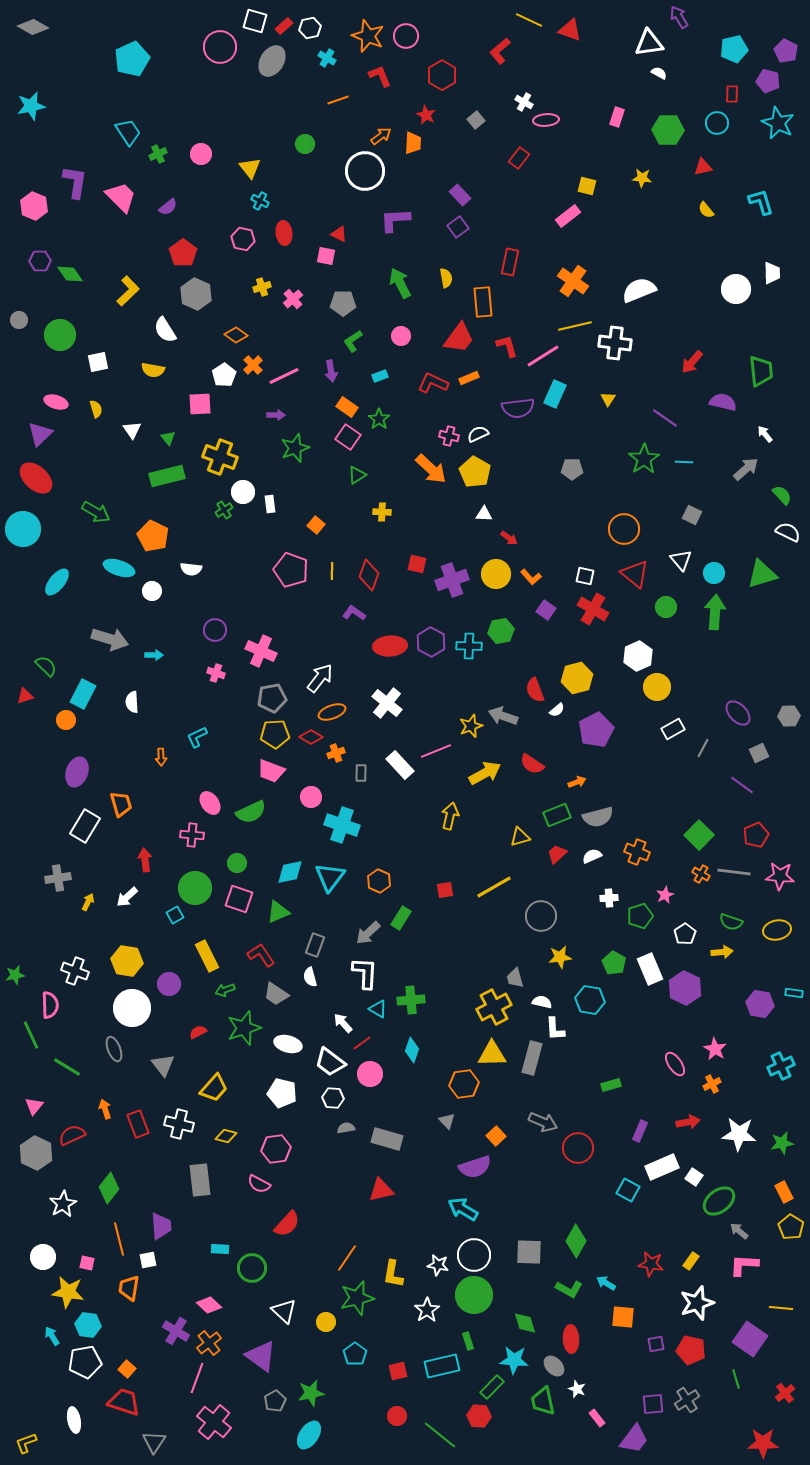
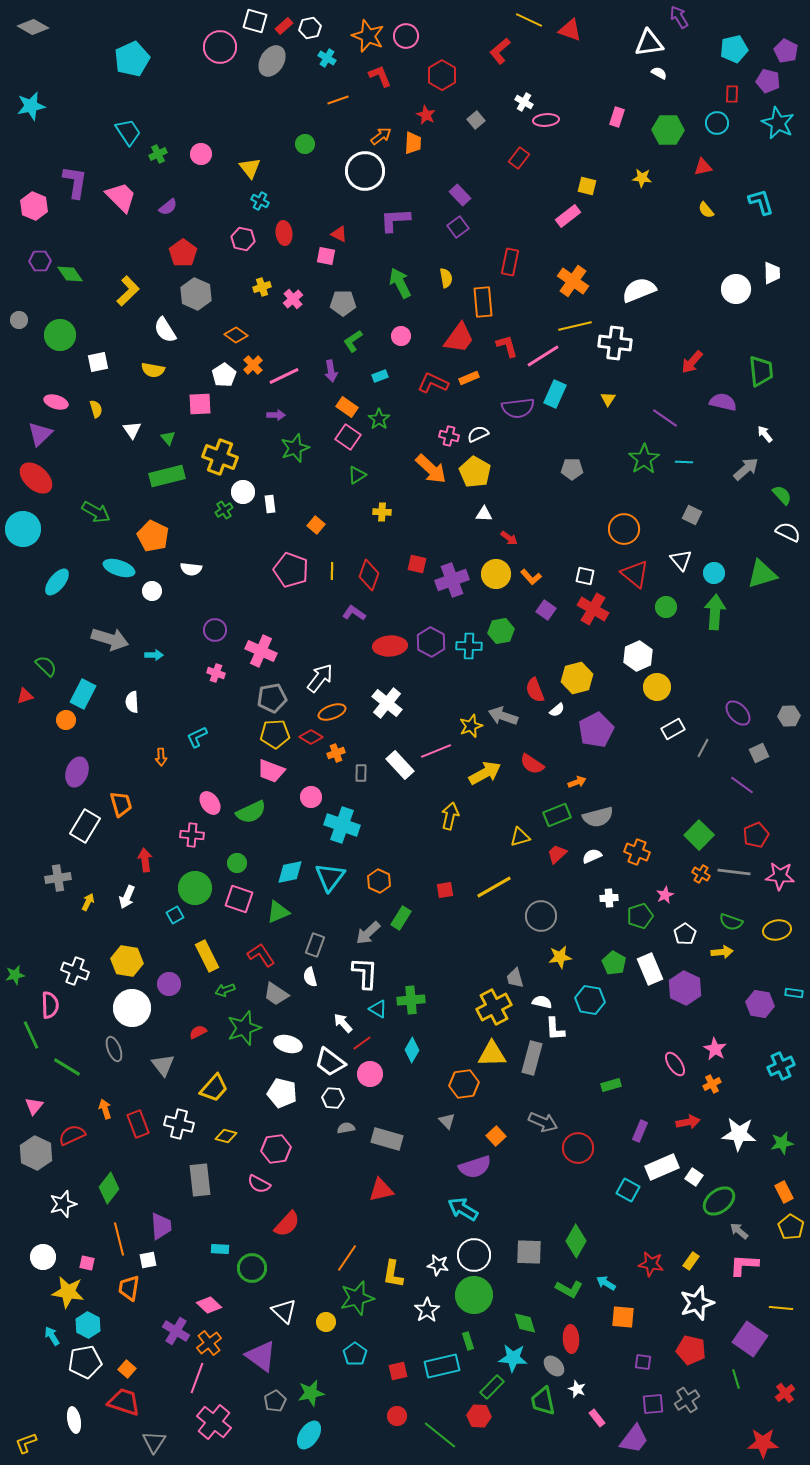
white arrow at (127, 897): rotated 25 degrees counterclockwise
cyan diamond at (412, 1050): rotated 10 degrees clockwise
white star at (63, 1204): rotated 12 degrees clockwise
cyan hexagon at (88, 1325): rotated 20 degrees clockwise
purple square at (656, 1344): moved 13 px left, 18 px down; rotated 18 degrees clockwise
cyan star at (514, 1360): moved 1 px left, 2 px up
